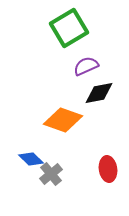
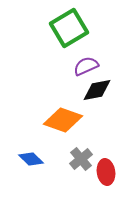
black diamond: moved 2 px left, 3 px up
red ellipse: moved 2 px left, 3 px down
gray cross: moved 30 px right, 15 px up
